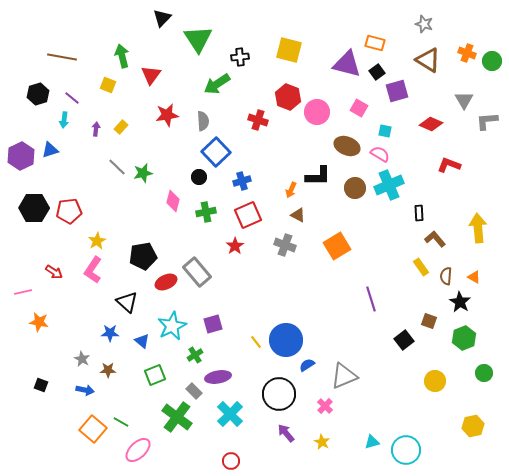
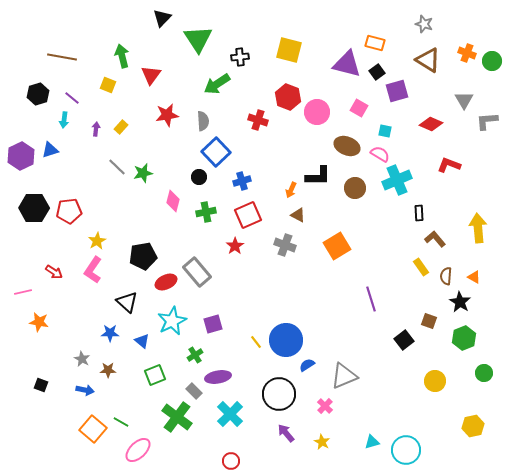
cyan cross at (389, 185): moved 8 px right, 5 px up
cyan star at (172, 326): moved 5 px up
